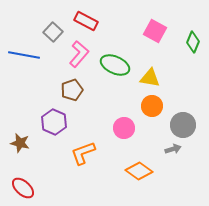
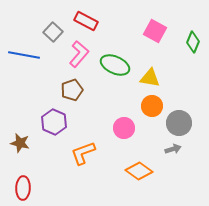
gray circle: moved 4 px left, 2 px up
red ellipse: rotated 50 degrees clockwise
